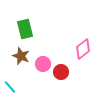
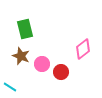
pink circle: moved 1 px left
cyan line: rotated 16 degrees counterclockwise
